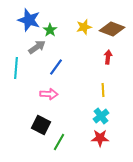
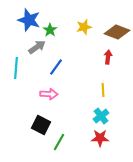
brown diamond: moved 5 px right, 3 px down
